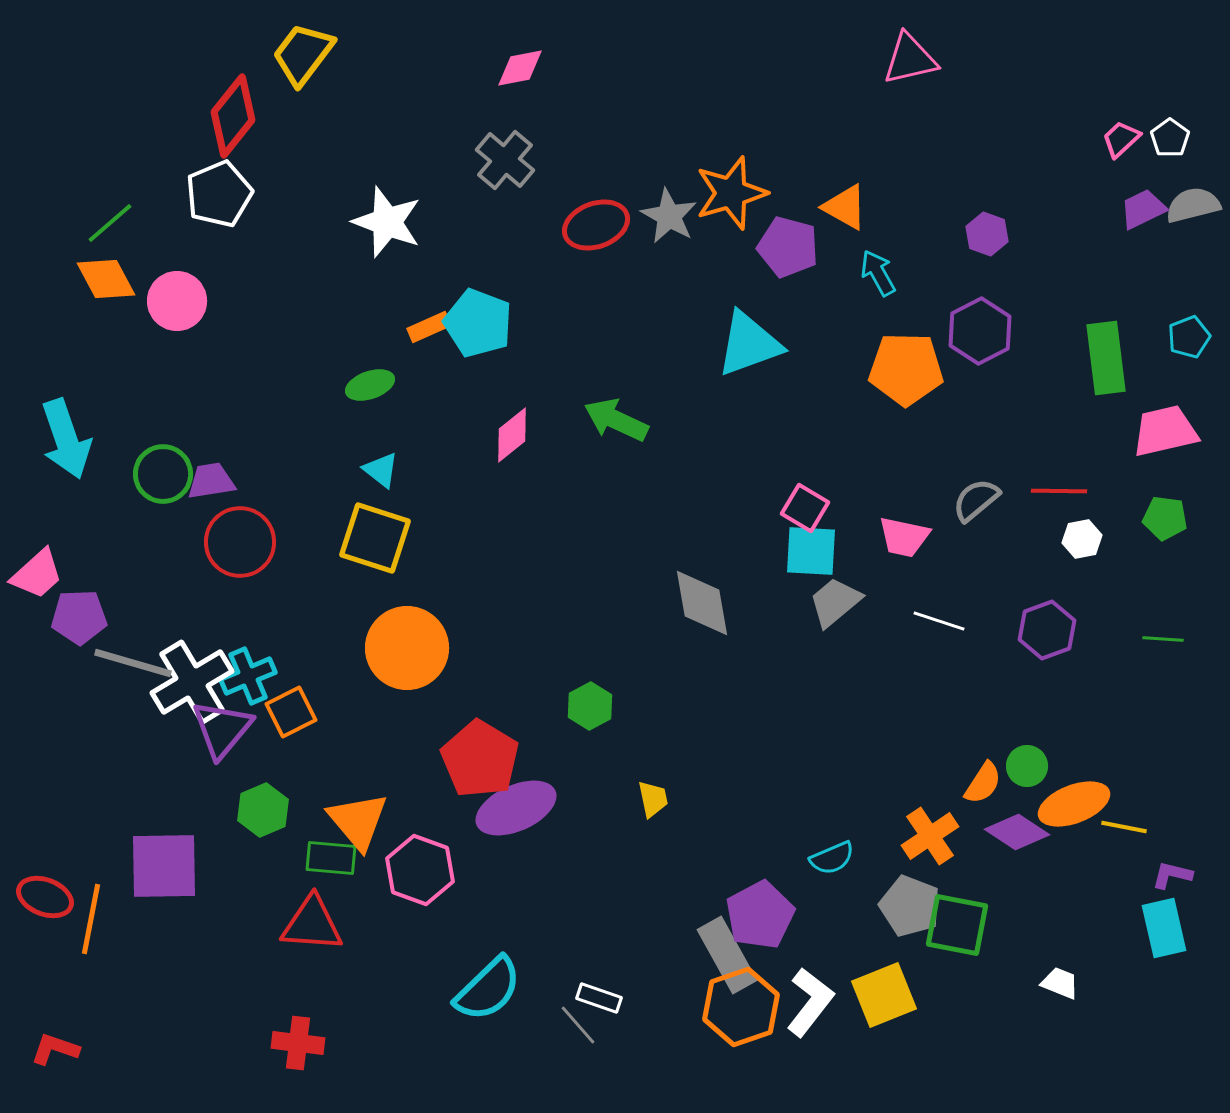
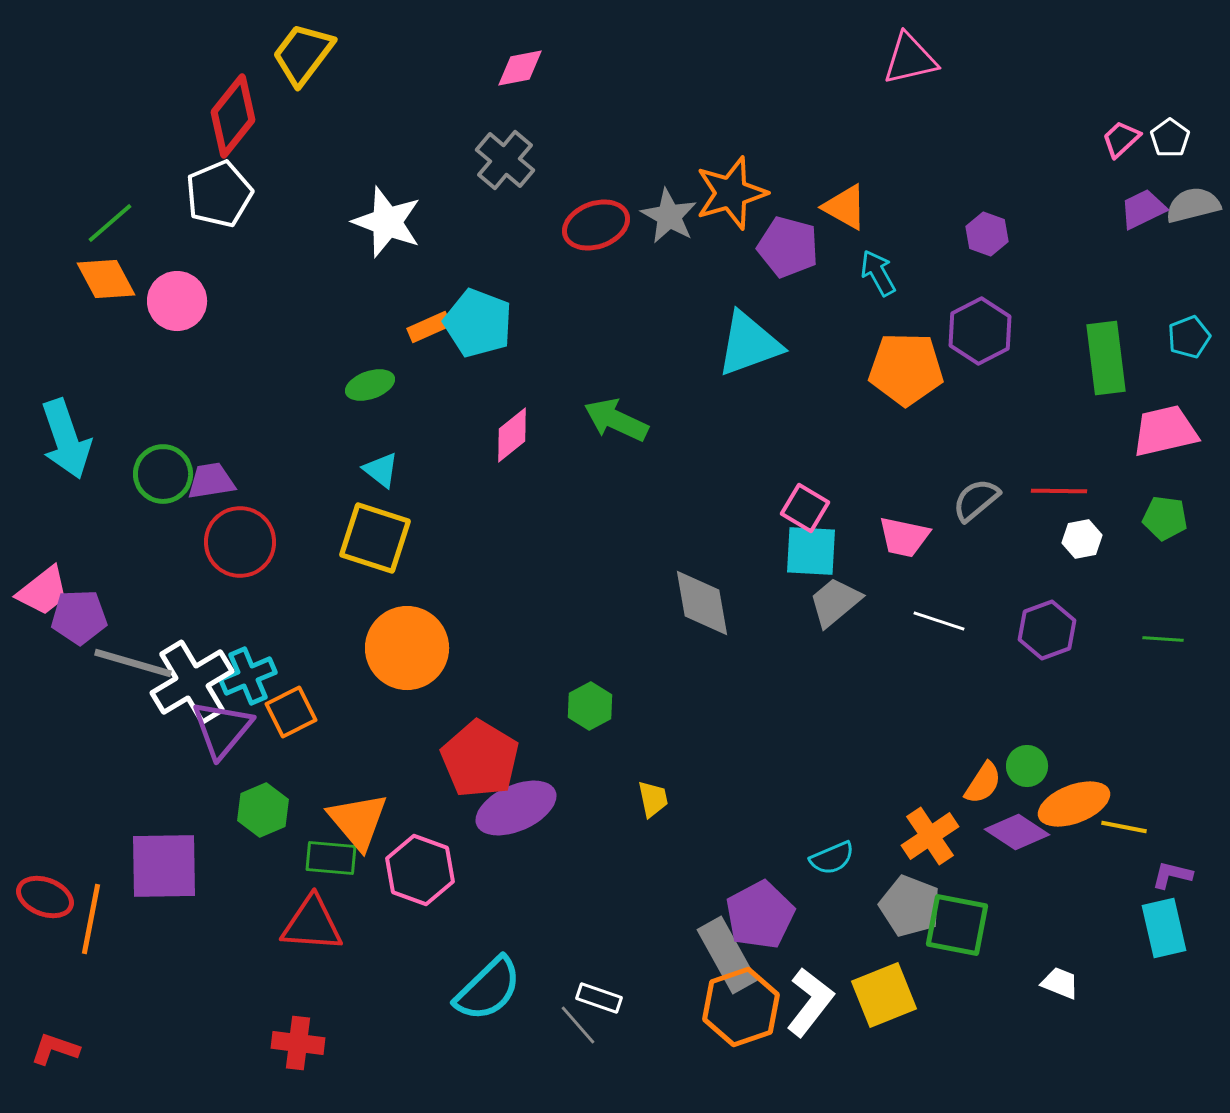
pink trapezoid at (37, 574): moved 6 px right, 17 px down; rotated 4 degrees clockwise
